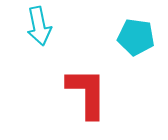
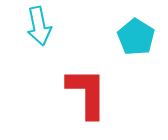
cyan pentagon: rotated 24 degrees clockwise
